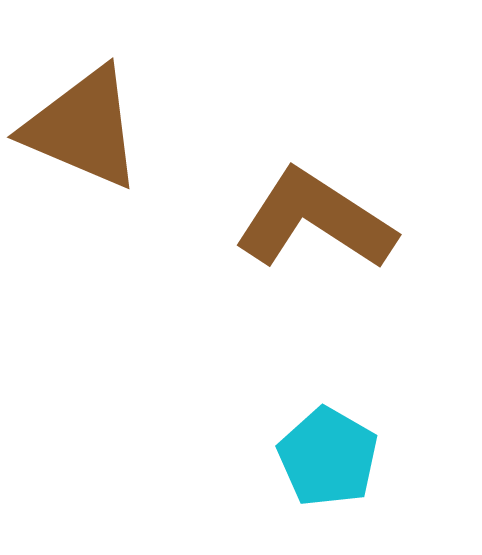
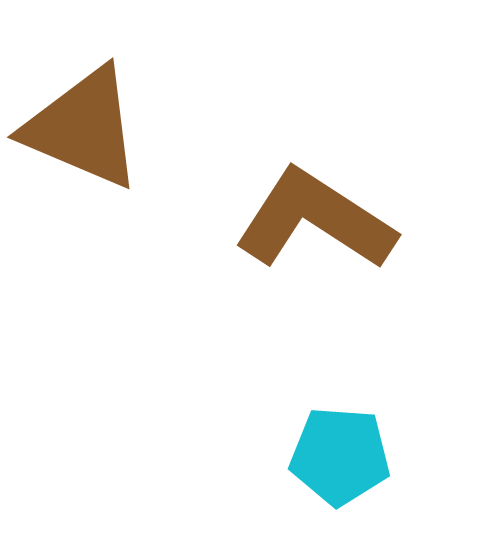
cyan pentagon: moved 12 px right, 1 px up; rotated 26 degrees counterclockwise
